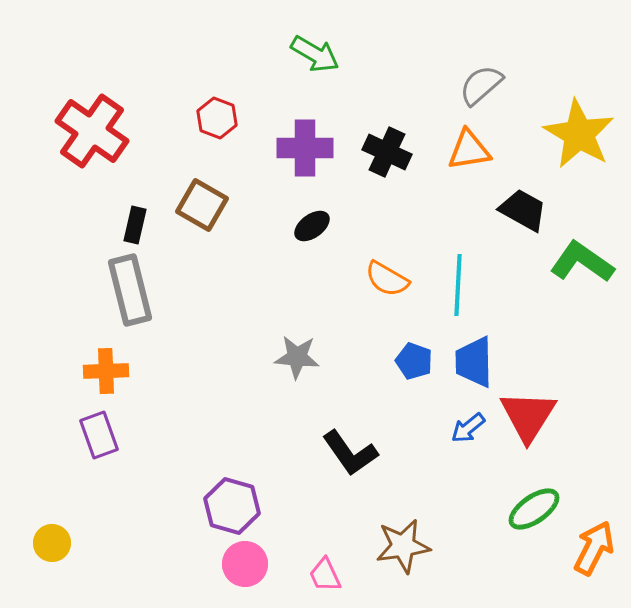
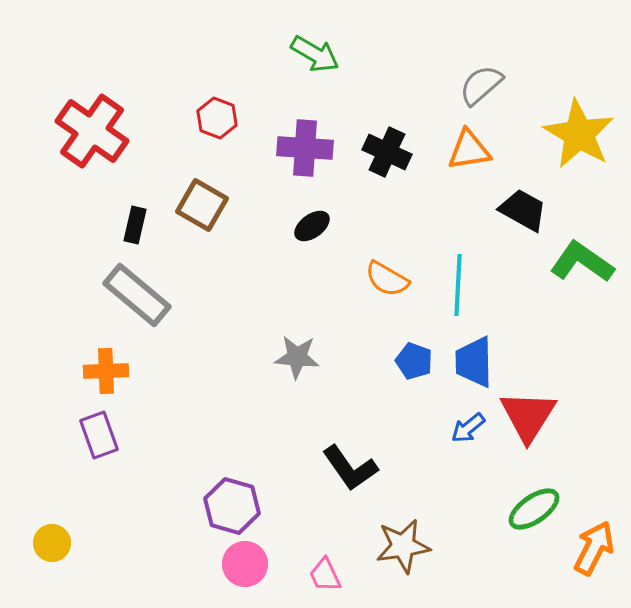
purple cross: rotated 4 degrees clockwise
gray rectangle: moved 7 px right, 5 px down; rotated 36 degrees counterclockwise
black L-shape: moved 15 px down
